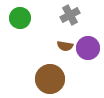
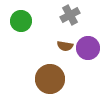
green circle: moved 1 px right, 3 px down
